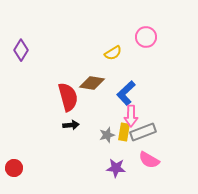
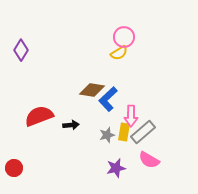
pink circle: moved 22 px left
yellow semicircle: moved 6 px right
brown diamond: moved 7 px down
blue L-shape: moved 18 px left, 6 px down
red semicircle: moved 29 px left, 19 px down; rotated 96 degrees counterclockwise
gray rectangle: rotated 20 degrees counterclockwise
purple star: rotated 18 degrees counterclockwise
